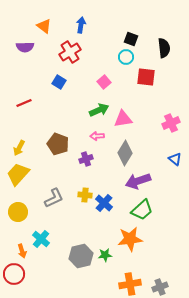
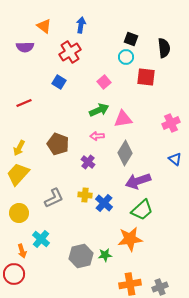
purple cross: moved 2 px right, 3 px down; rotated 32 degrees counterclockwise
yellow circle: moved 1 px right, 1 px down
